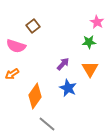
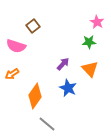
orange triangle: rotated 12 degrees counterclockwise
